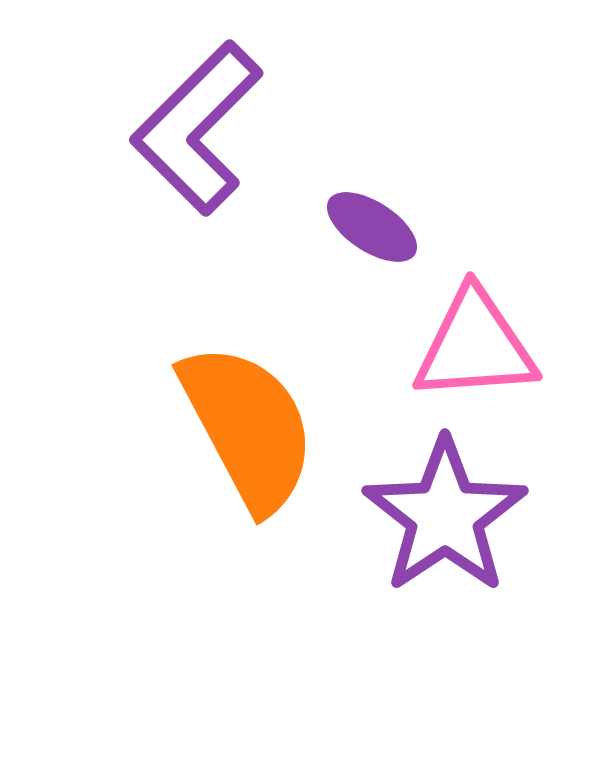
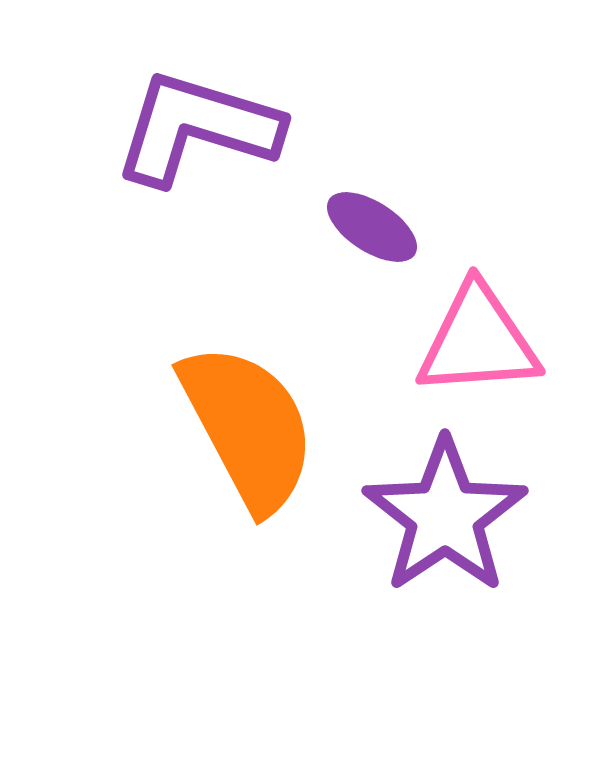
purple L-shape: rotated 62 degrees clockwise
pink triangle: moved 3 px right, 5 px up
